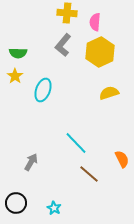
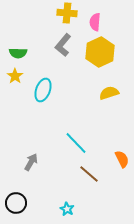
cyan star: moved 13 px right, 1 px down
